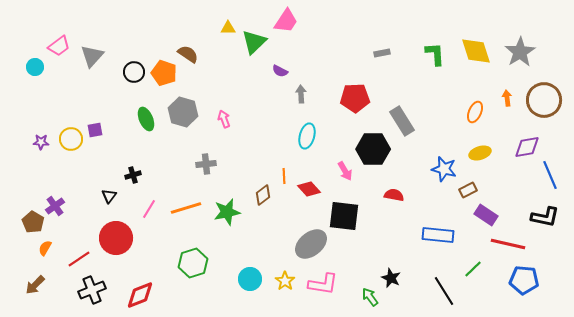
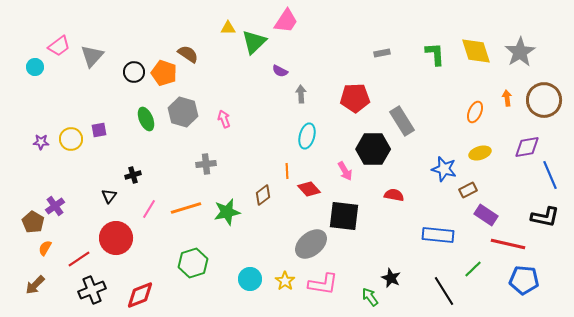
purple square at (95, 130): moved 4 px right
orange line at (284, 176): moved 3 px right, 5 px up
